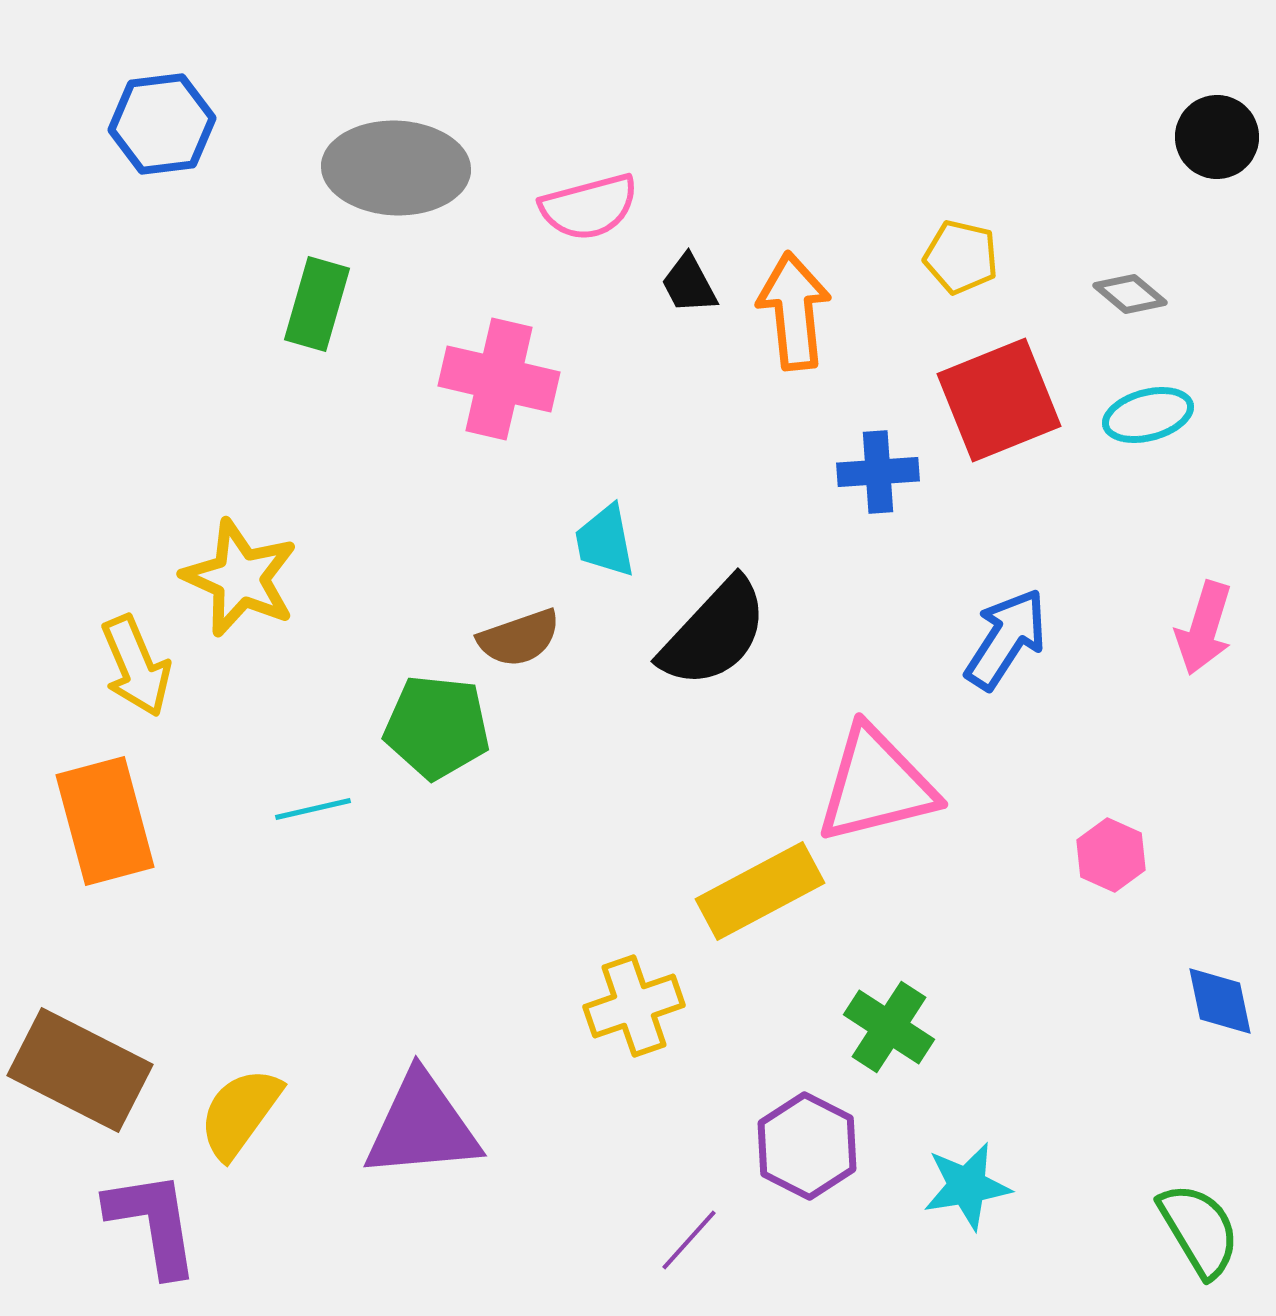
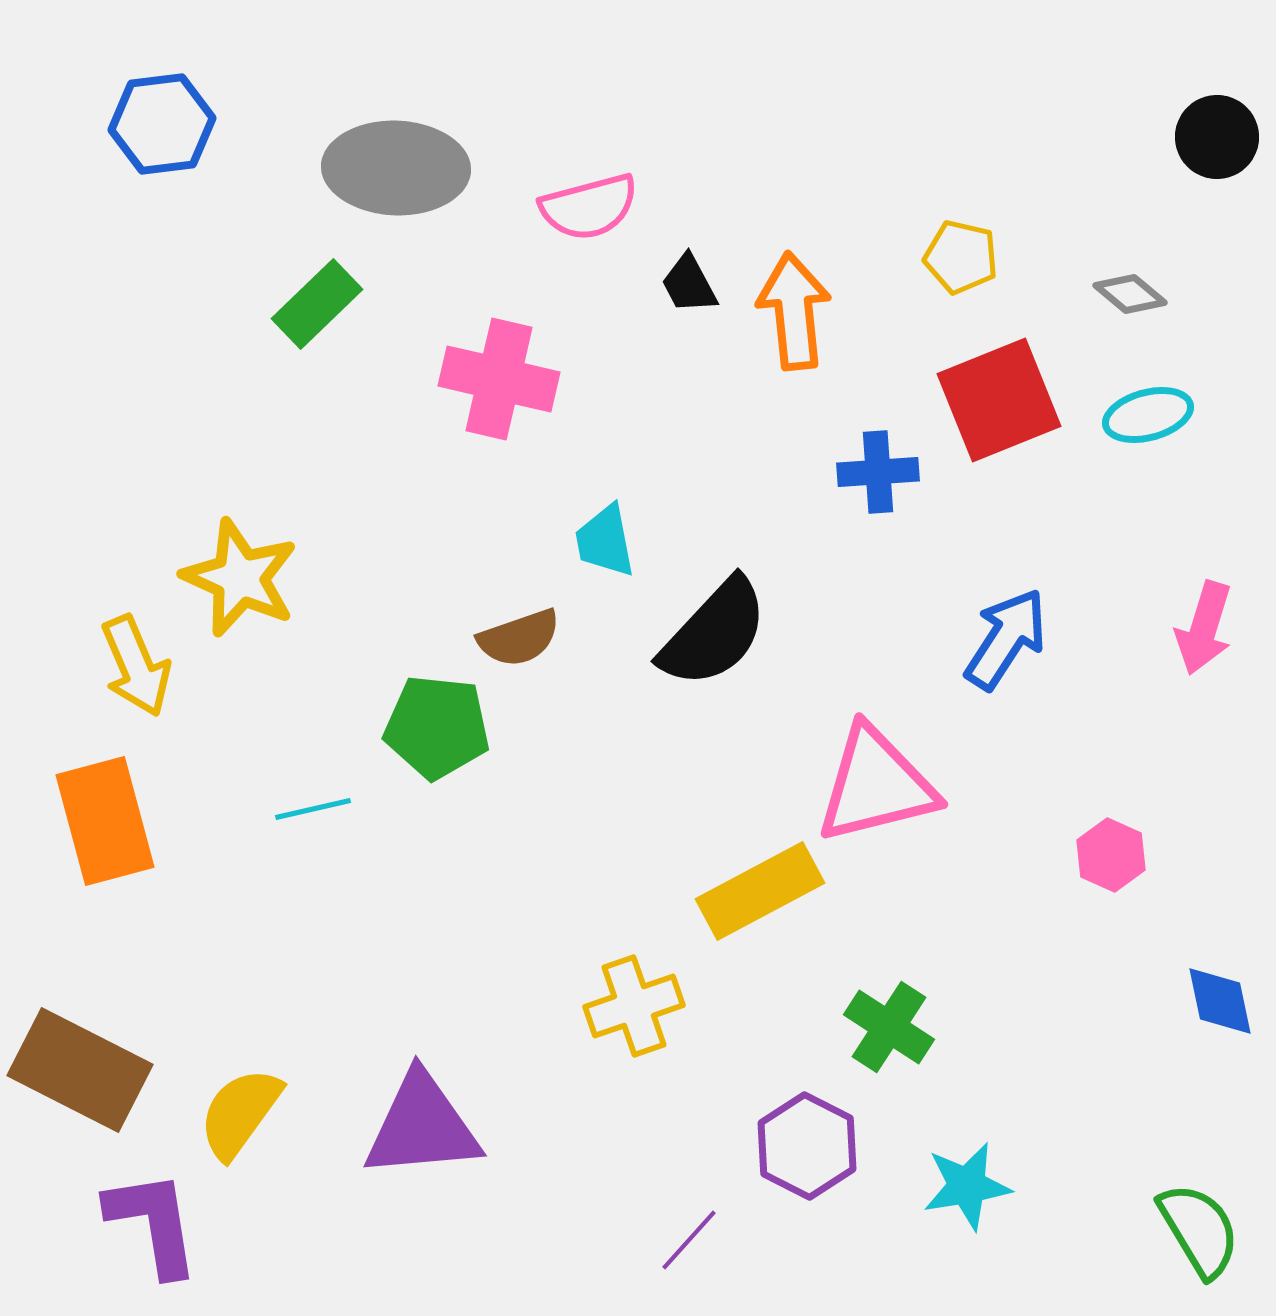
green rectangle: rotated 30 degrees clockwise
